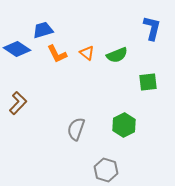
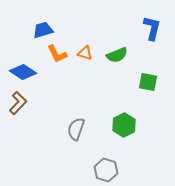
blue diamond: moved 6 px right, 23 px down
orange triangle: moved 2 px left; rotated 21 degrees counterclockwise
green square: rotated 18 degrees clockwise
